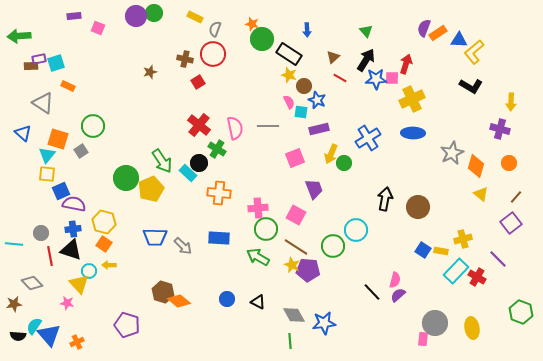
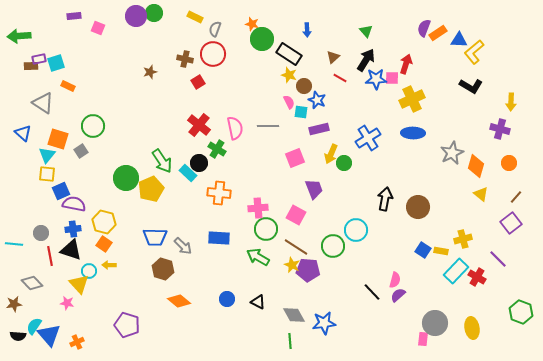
brown hexagon at (163, 292): moved 23 px up
